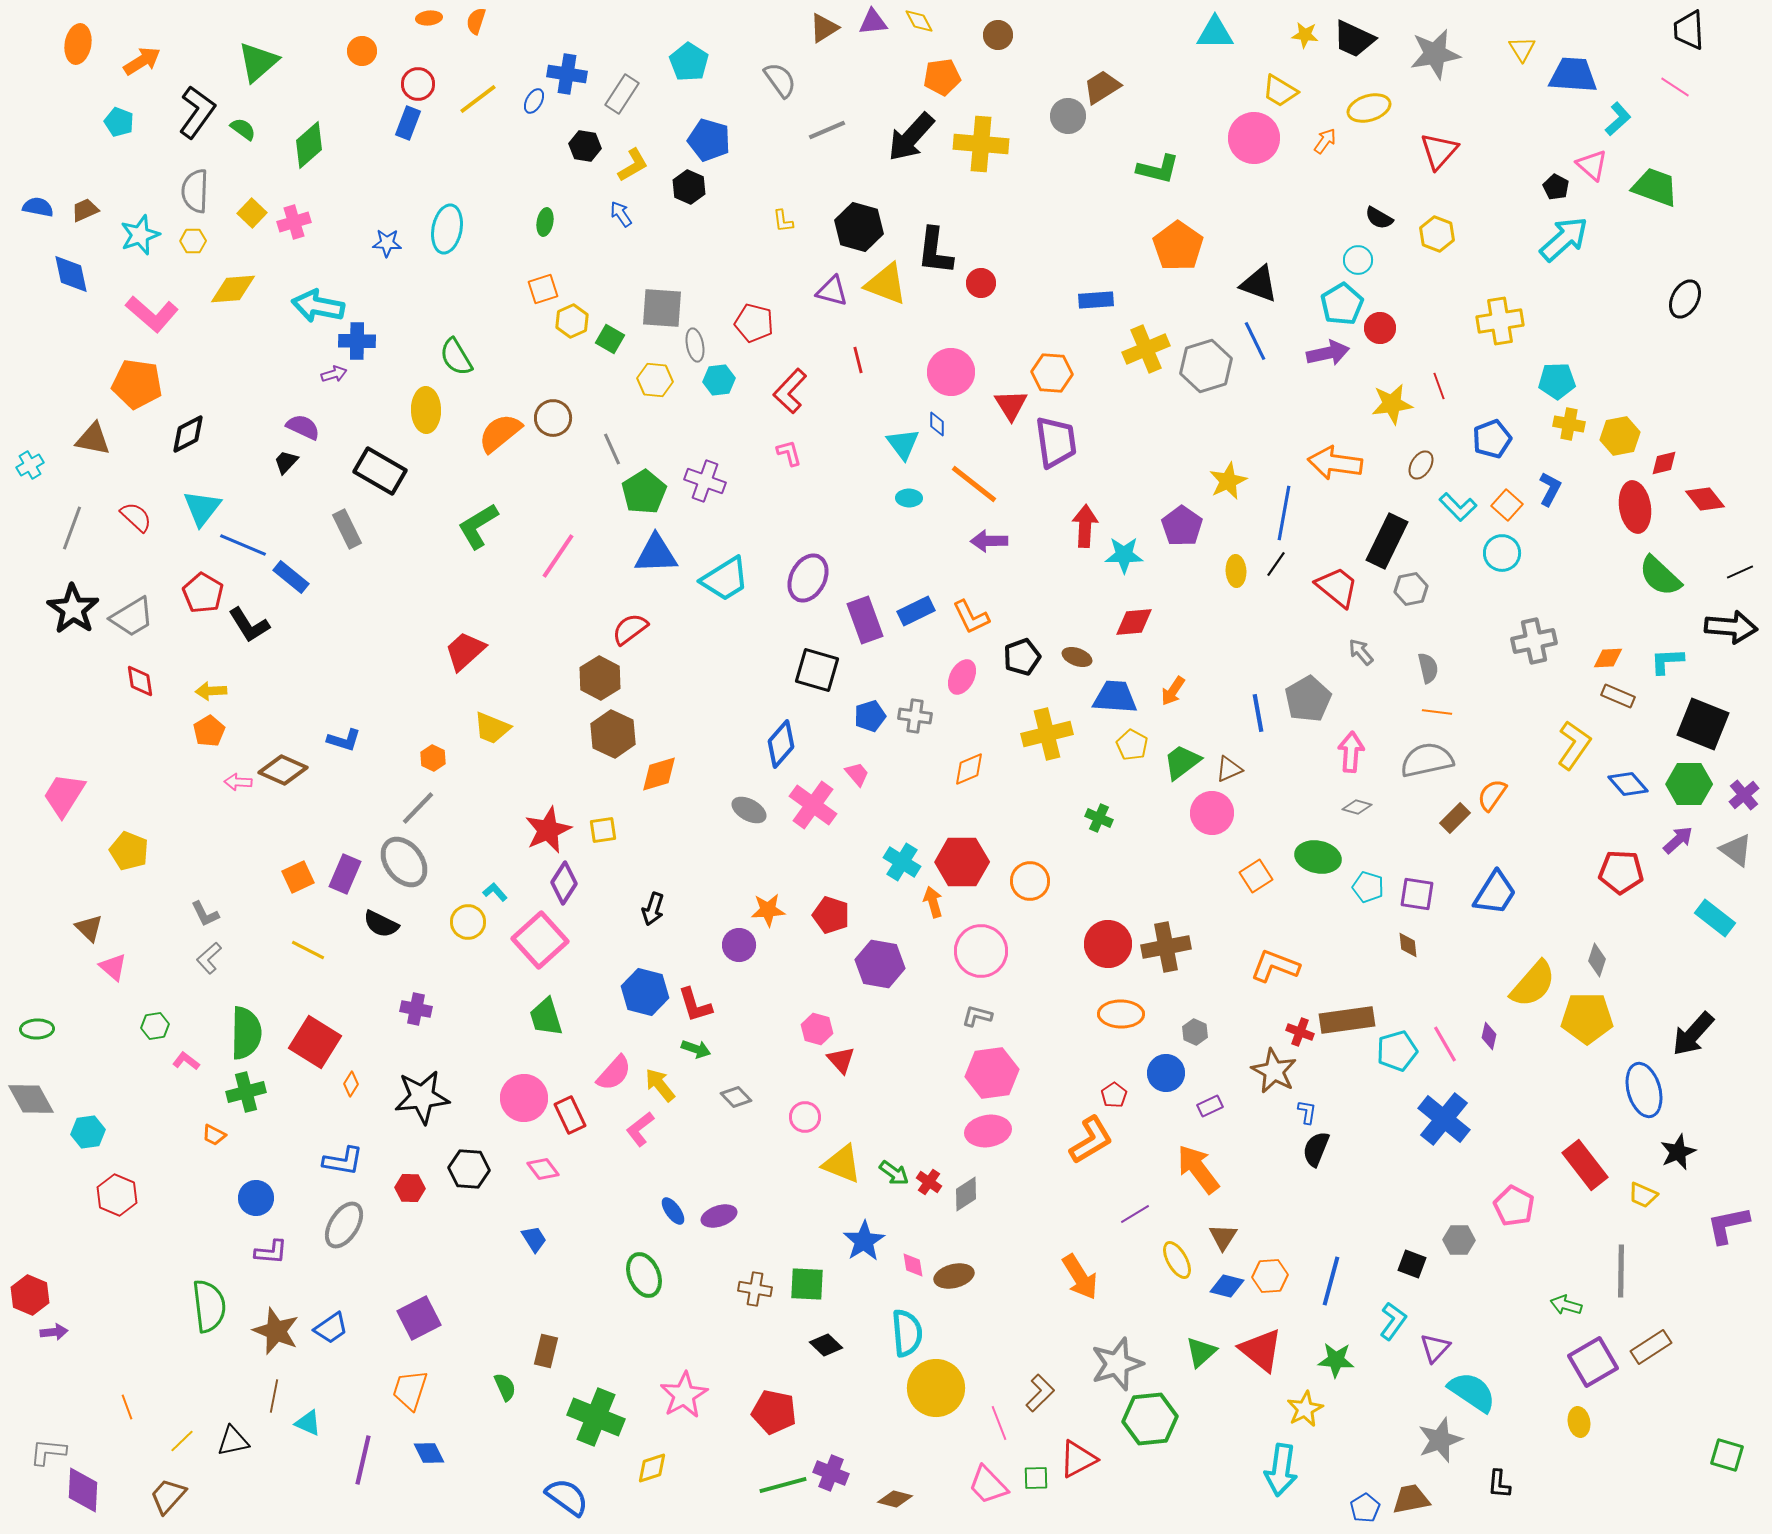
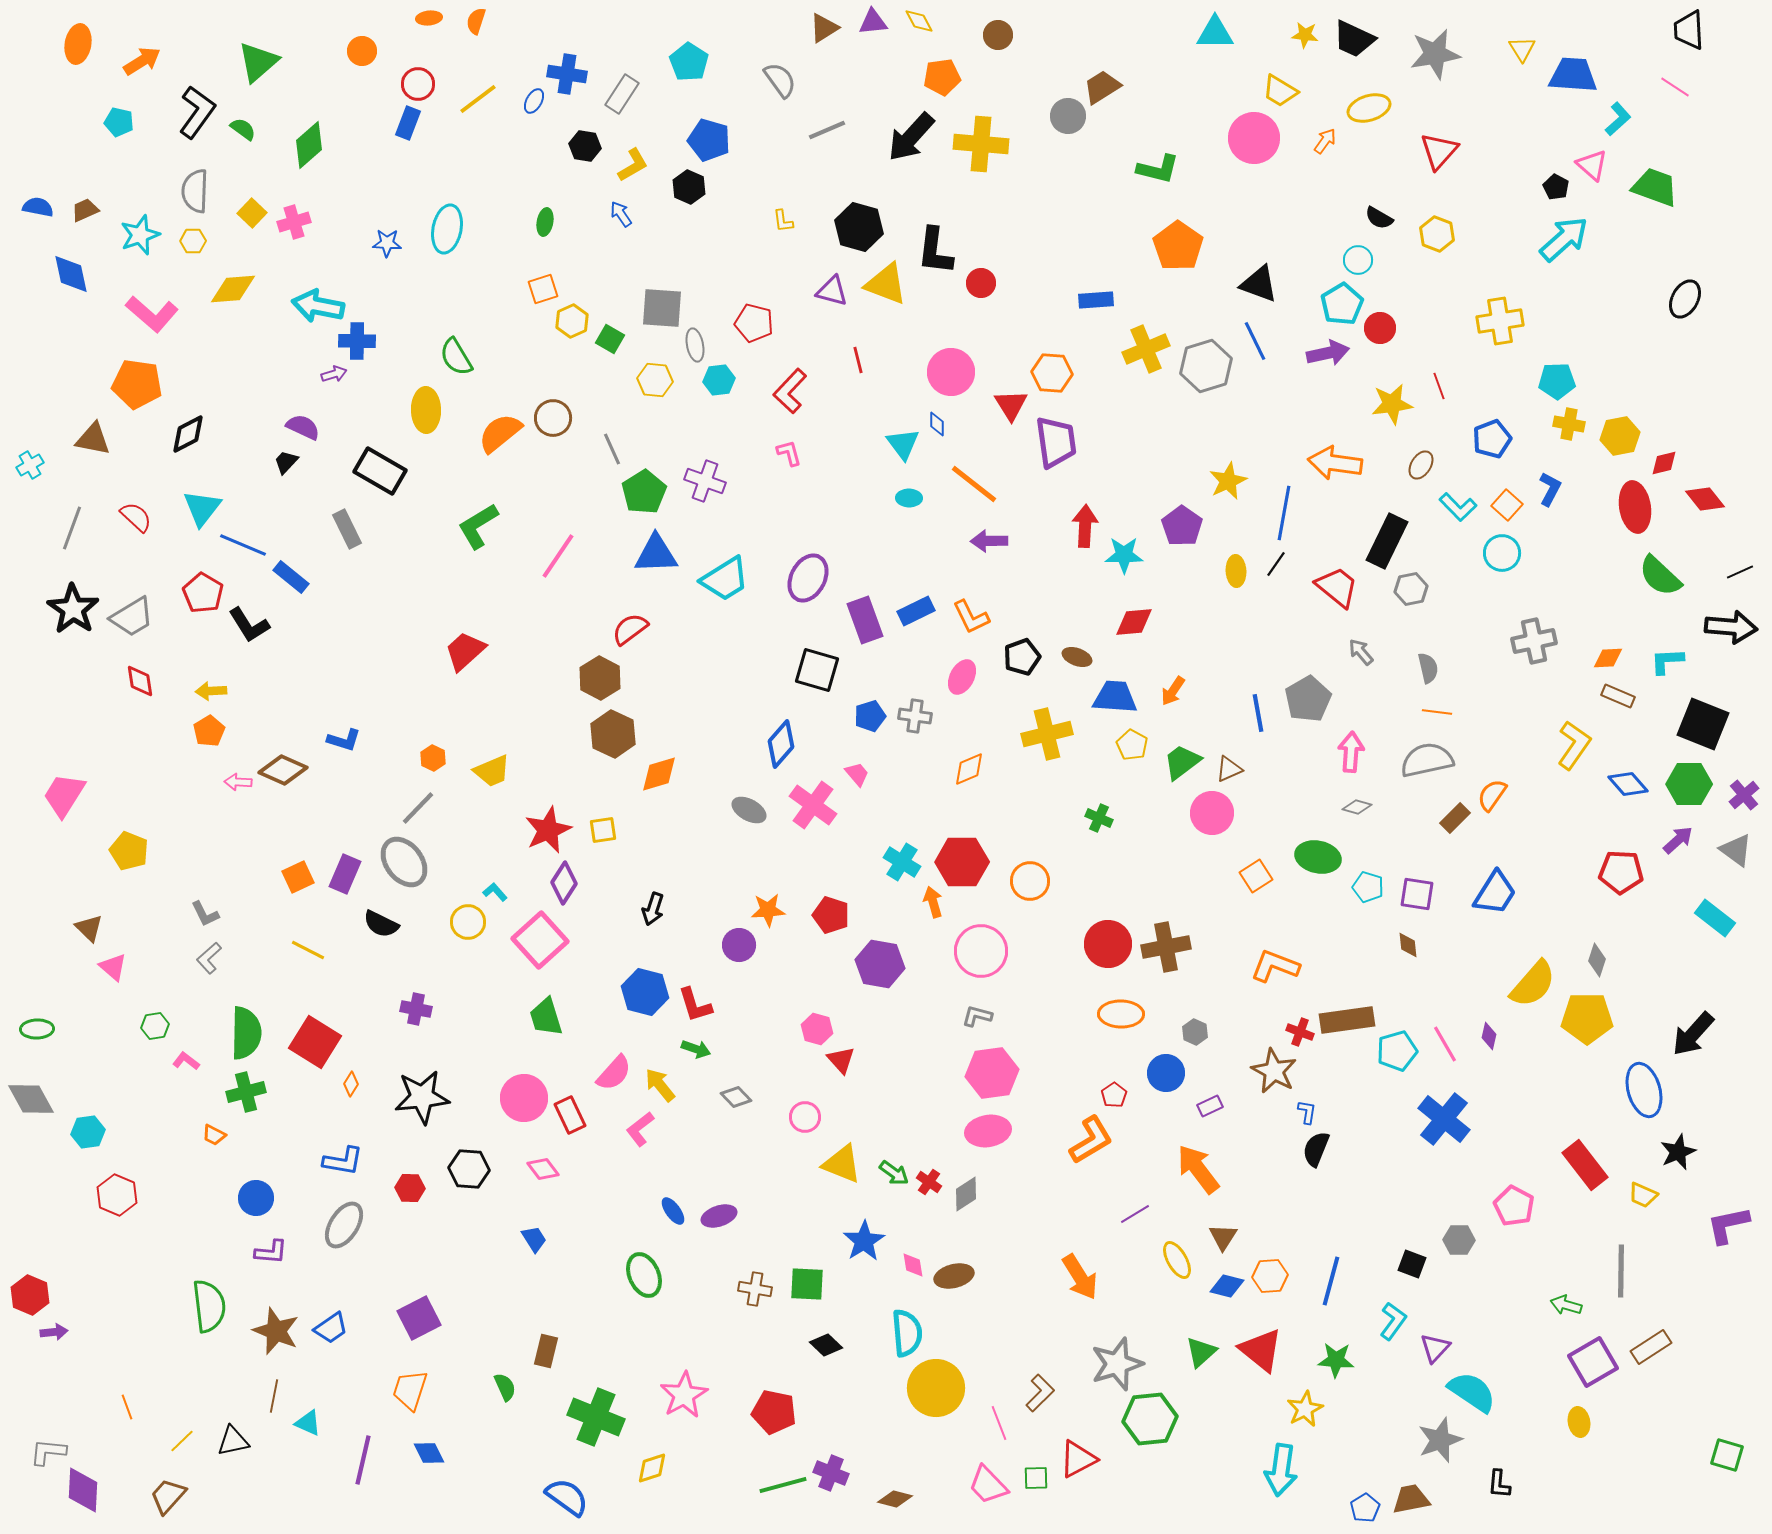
cyan pentagon at (119, 122): rotated 8 degrees counterclockwise
yellow trapezoid at (492, 728): moved 43 px down; rotated 45 degrees counterclockwise
